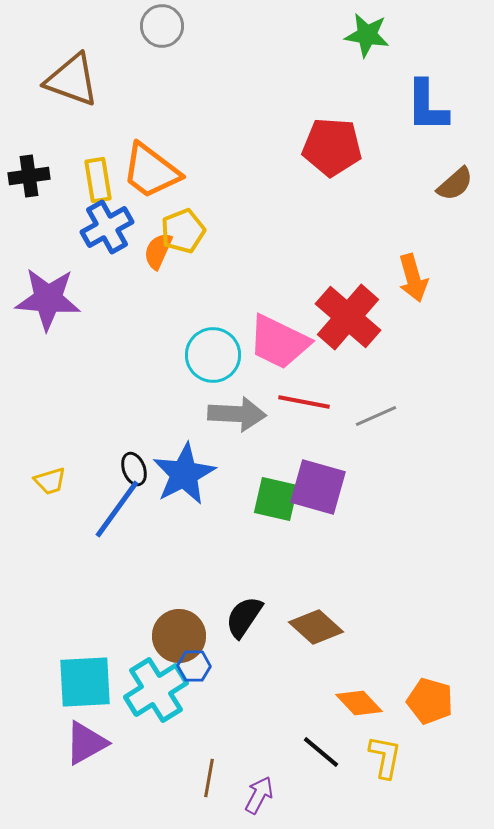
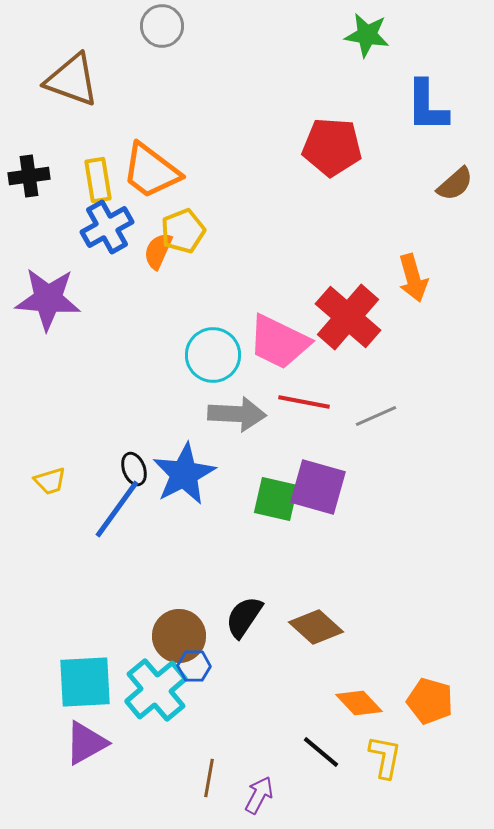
cyan cross: rotated 8 degrees counterclockwise
